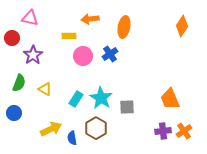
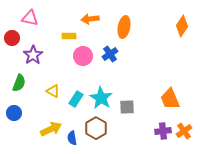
yellow triangle: moved 8 px right, 2 px down
